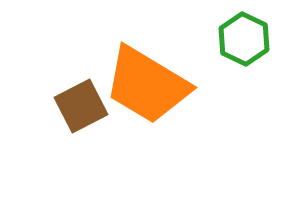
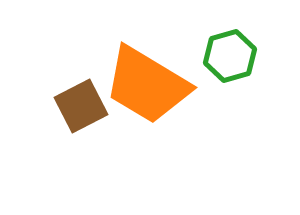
green hexagon: moved 14 px left, 17 px down; rotated 18 degrees clockwise
